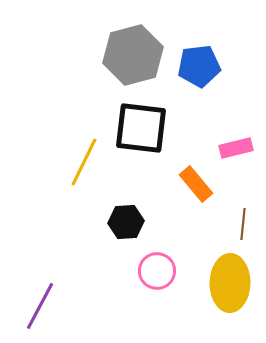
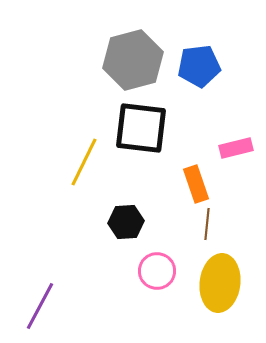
gray hexagon: moved 5 px down
orange rectangle: rotated 21 degrees clockwise
brown line: moved 36 px left
yellow ellipse: moved 10 px left; rotated 6 degrees clockwise
